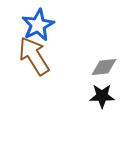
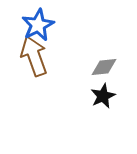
brown arrow: rotated 12 degrees clockwise
black star: moved 1 px right; rotated 25 degrees counterclockwise
